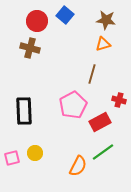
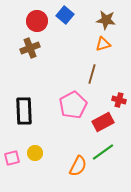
brown cross: rotated 36 degrees counterclockwise
red rectangle: moved 3 px right
